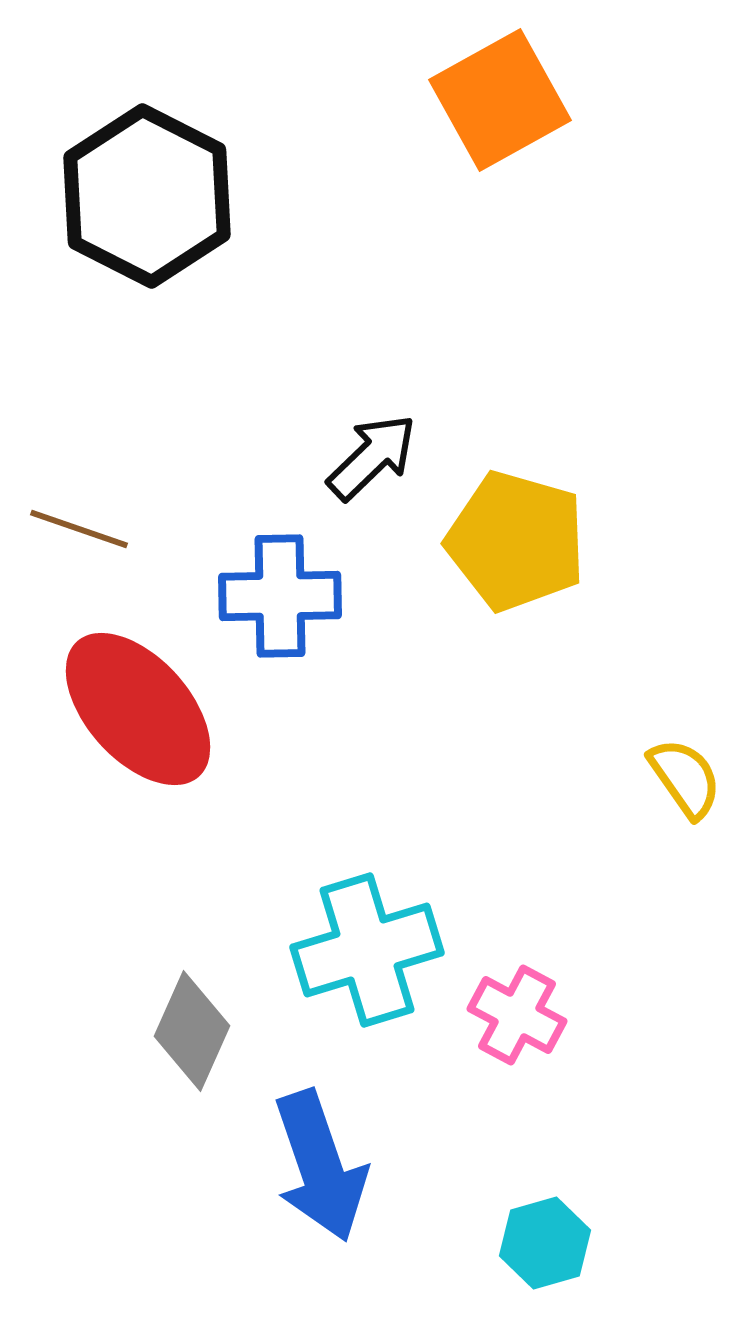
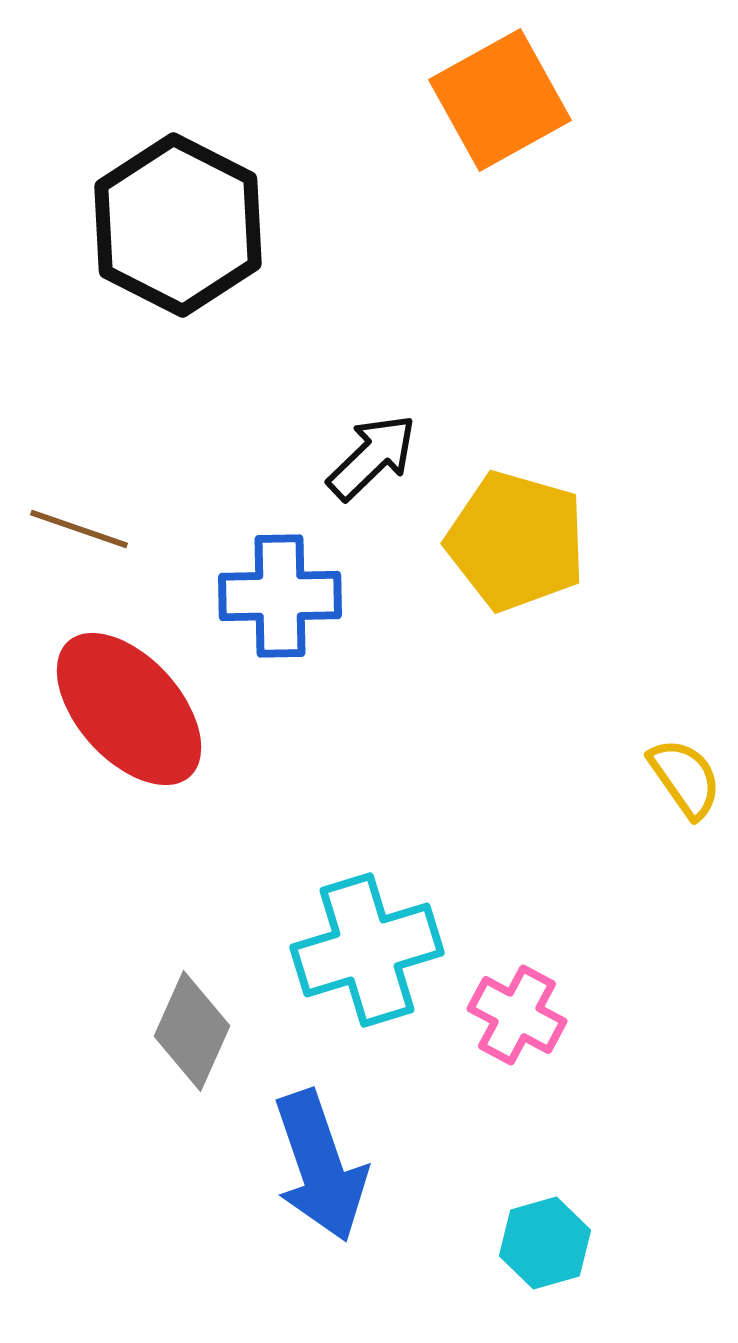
black hexagon: moved 31 px right, 29 px down
red ellipse: moved 9 px left
